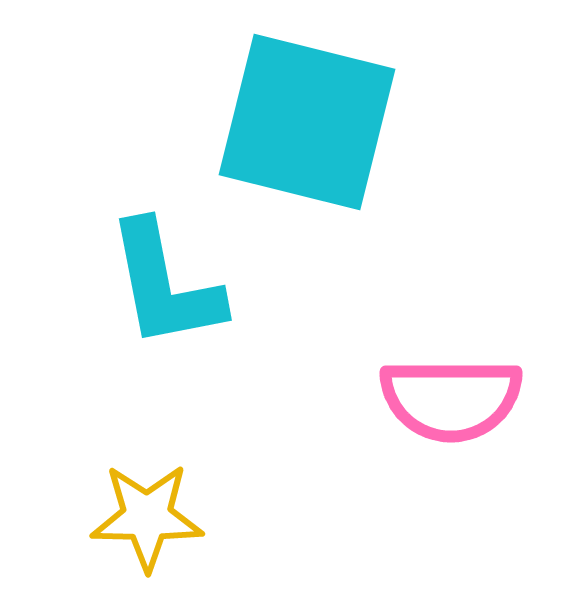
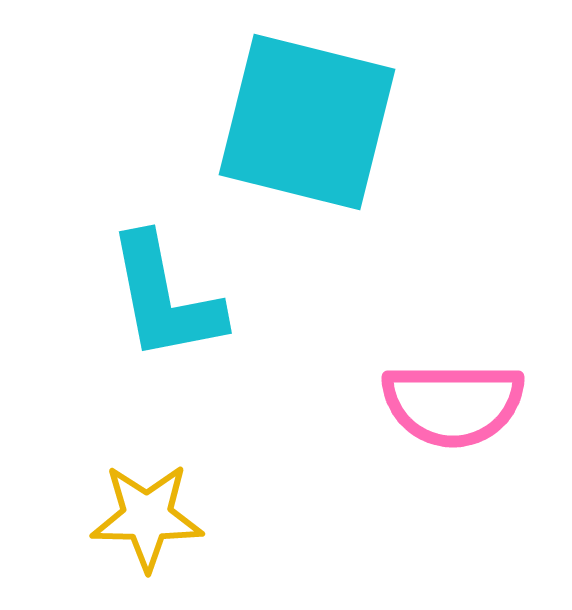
cyan L-shape: moved 13 px down
pink semicircle: moved 2 px right, 5 px down
